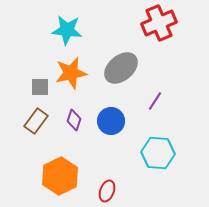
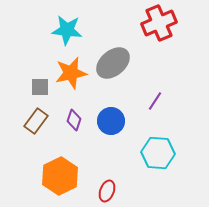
gray ellipse: moved 8 px left, 5 px up
